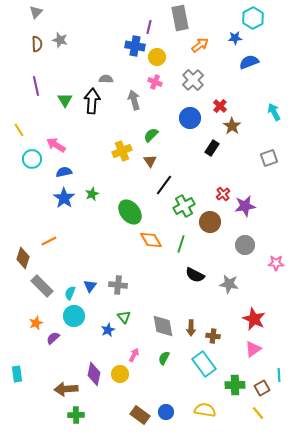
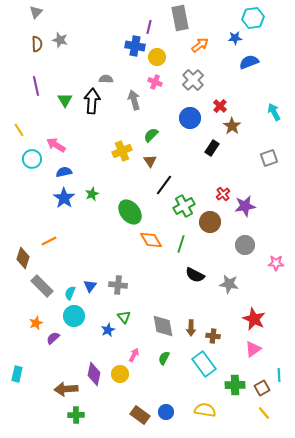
cyan hexagon at (253, 18): rotated 20 degrees clockwise
cyan rectangle at (17, 374): rotated 21 degrees clockwise
yellow line at (258, 413): moved 6 px right
